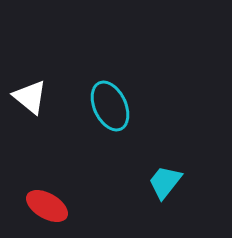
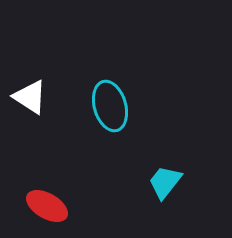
white triangle: rotated 6 degrees counterclockwise
cyan ellipse: rotated 9 degrees clockwise
